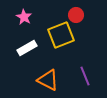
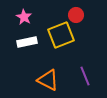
white rectangle: moved 6 px up; rotated 18 degrees clockwise
